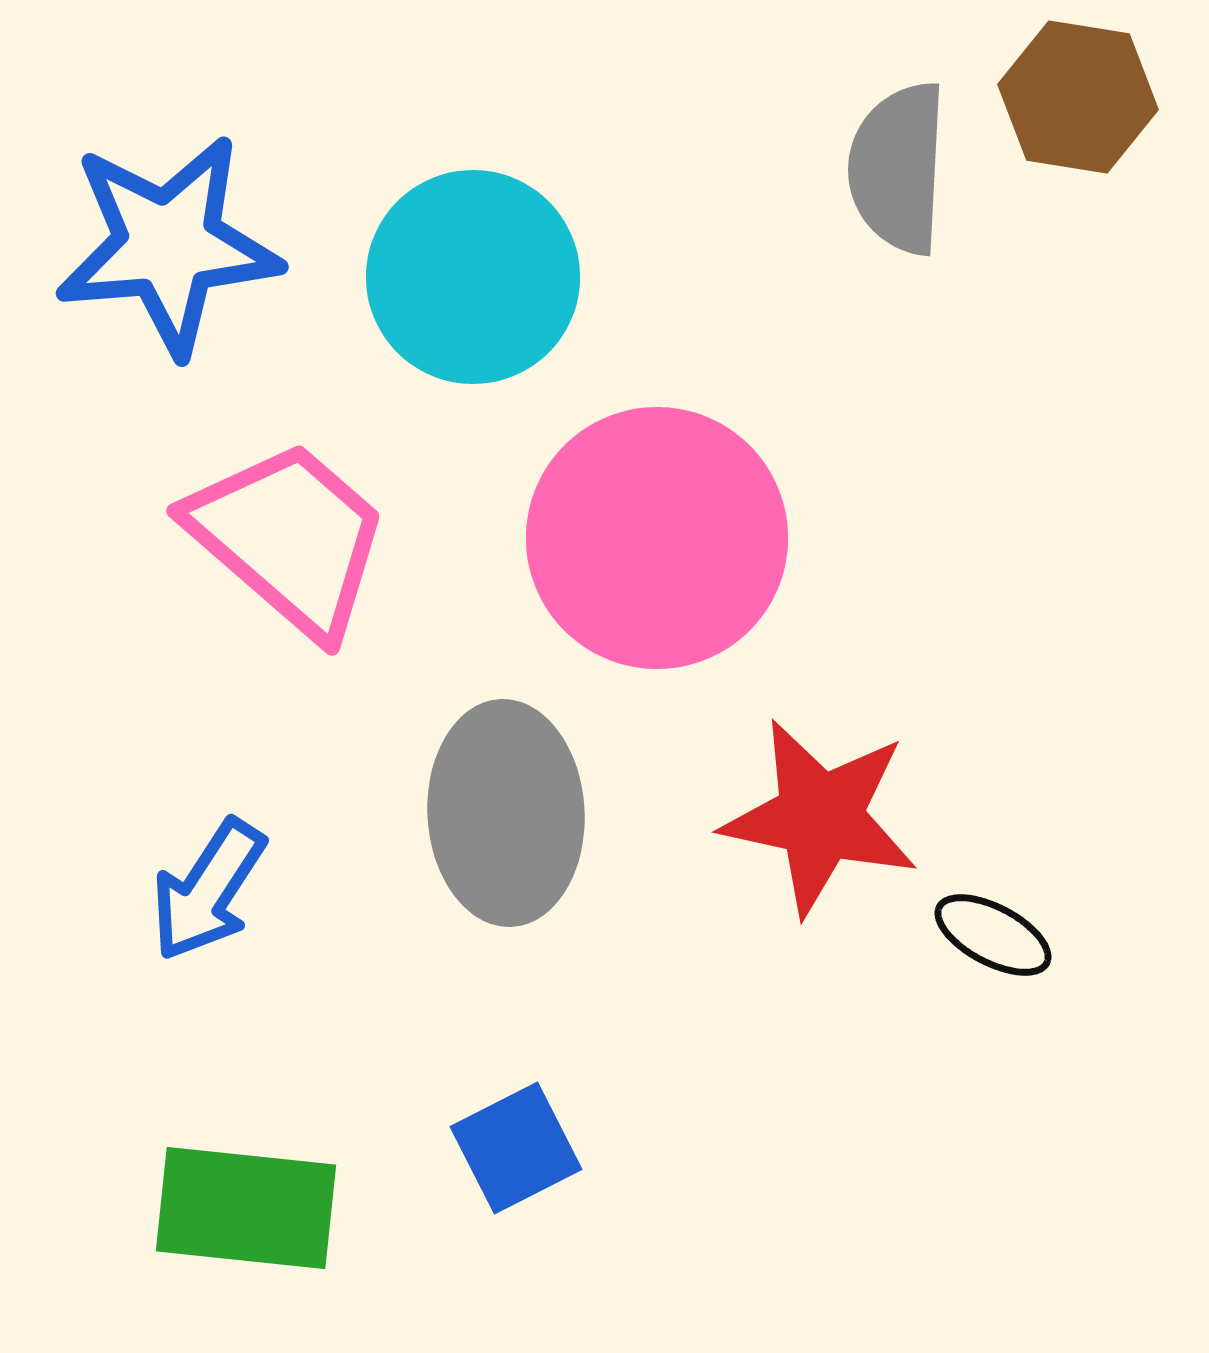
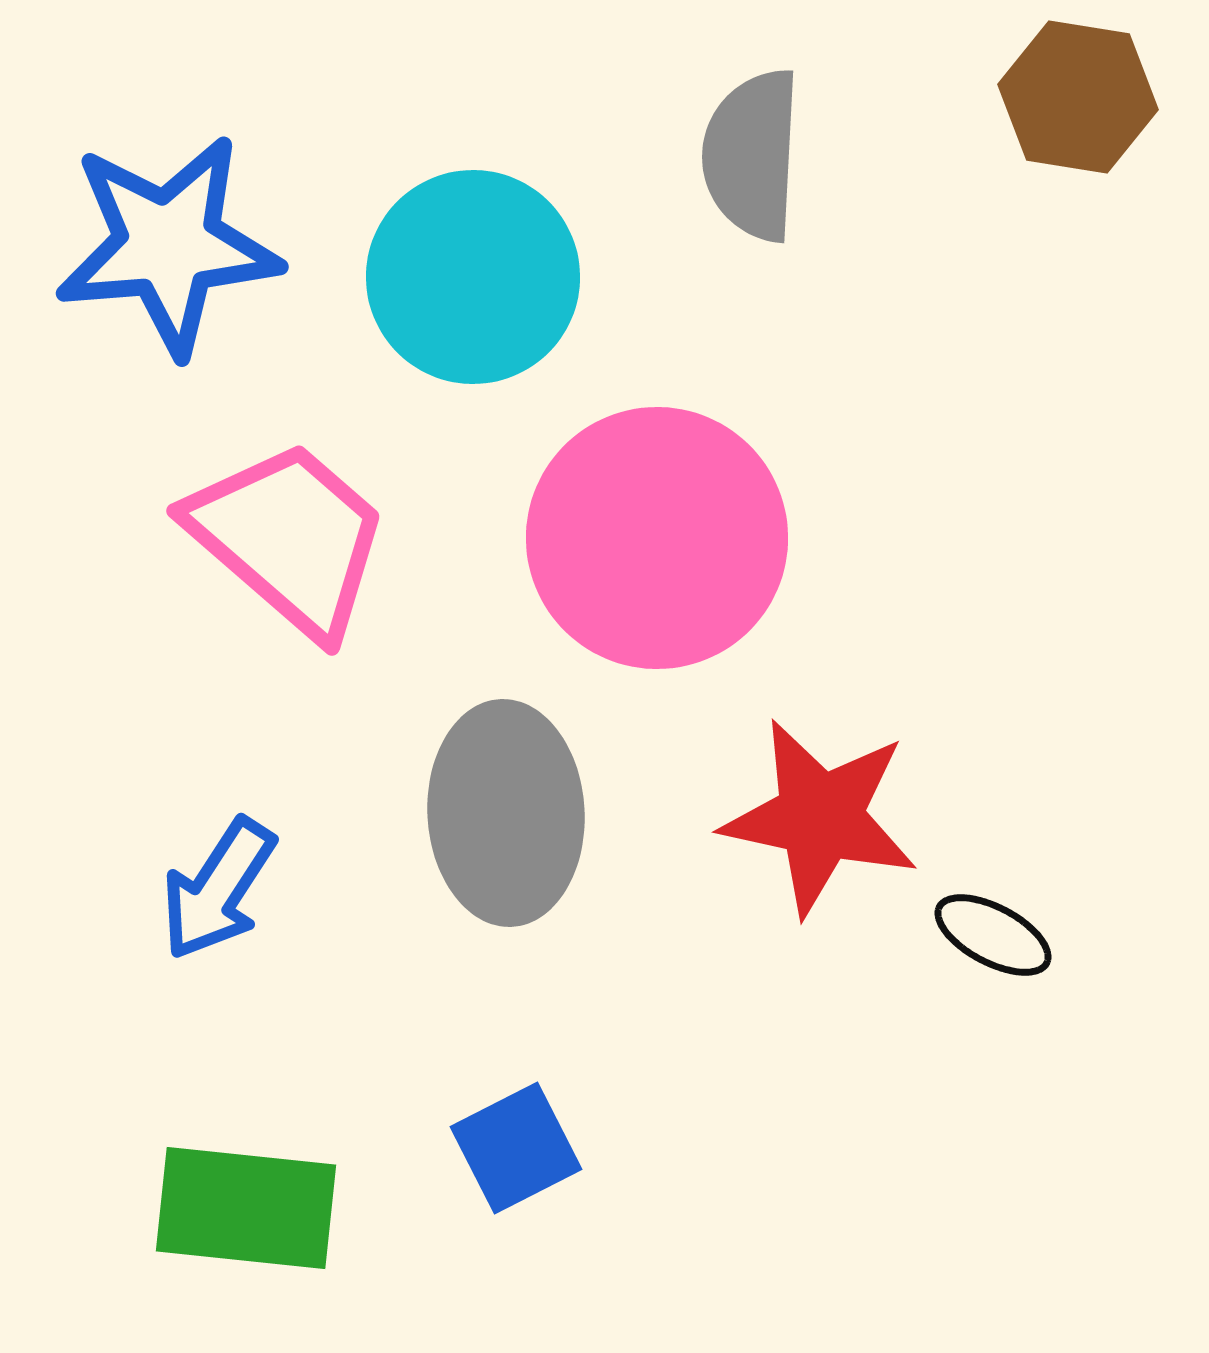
gray semicircle: moved 146 px left, 13 px up
blue arrow: moved 10 px right, 1 px up
